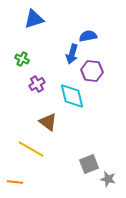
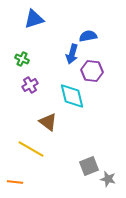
purple cross: moved 7 px left, 1 px down
gray square: moved 2 px down
